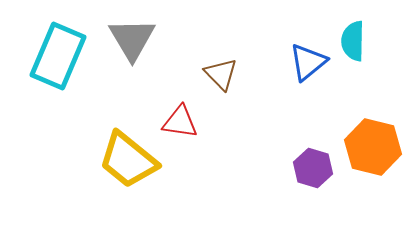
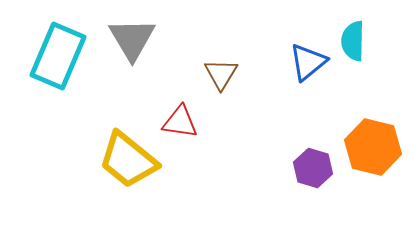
brown triangle: rotated 15 degrees clockwise
